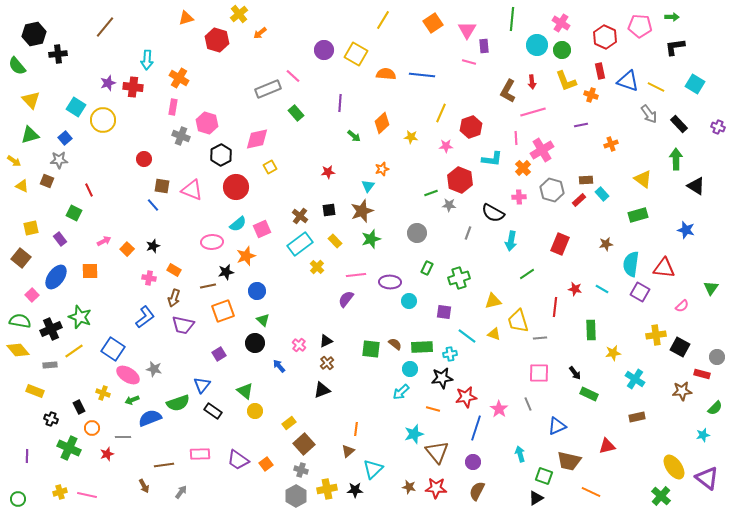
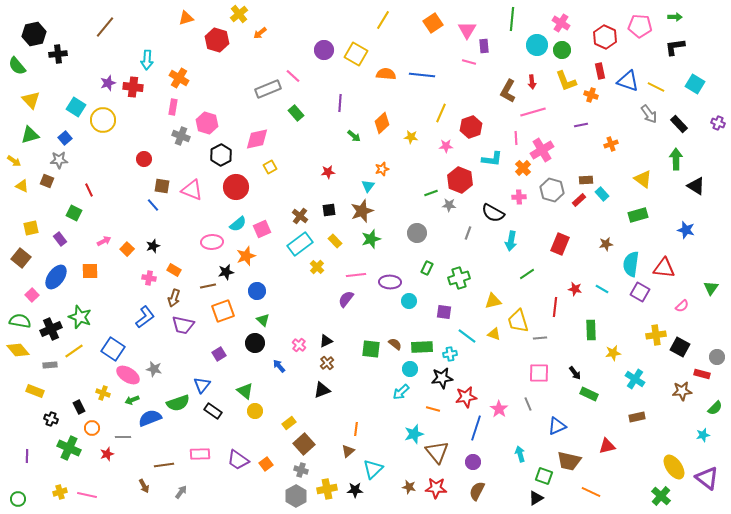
green arrow at (672, 17): moved 3 px right
purple cross at (718, 127): moved 4 px up
